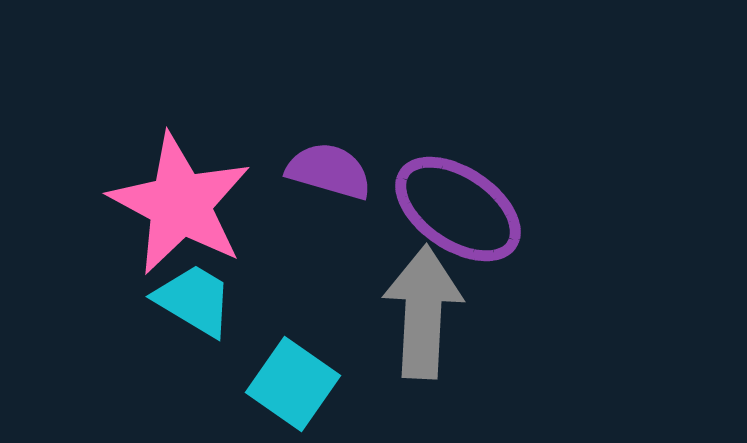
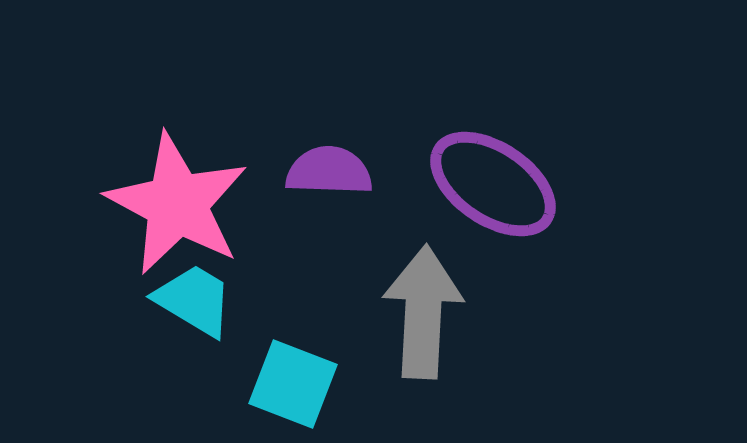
purple semicircle: rotated 14 degrees counterclockwise
pink star: moved 3 px left
purple ellipse: moved 35 px right, 25 px up
cyan square: rotated 14 degrees counterclockwise
